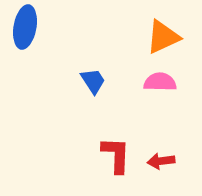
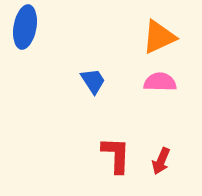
orange triangle: moved 4 px left
red arrow: rotated 60 degrees counterclockwise
